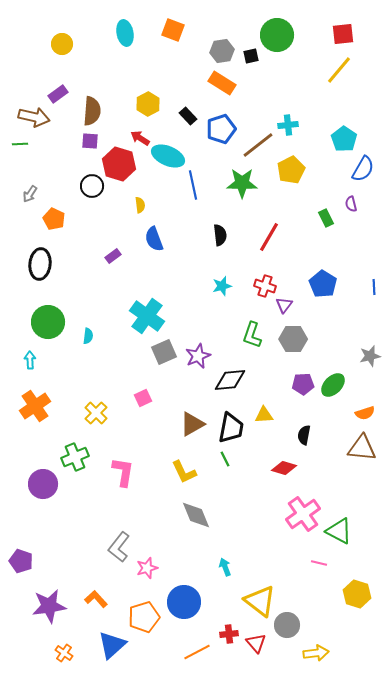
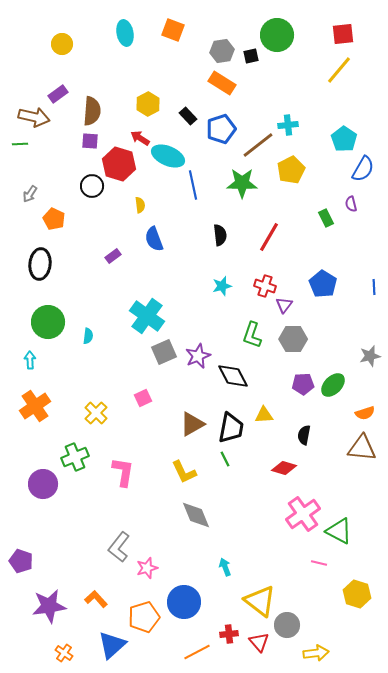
black diamond at (230, 380): moved 3 px right, 4 px up; rotated 68 degrees clockwise
red triangle at (256, 643): moved 3 px right, 1 px up
